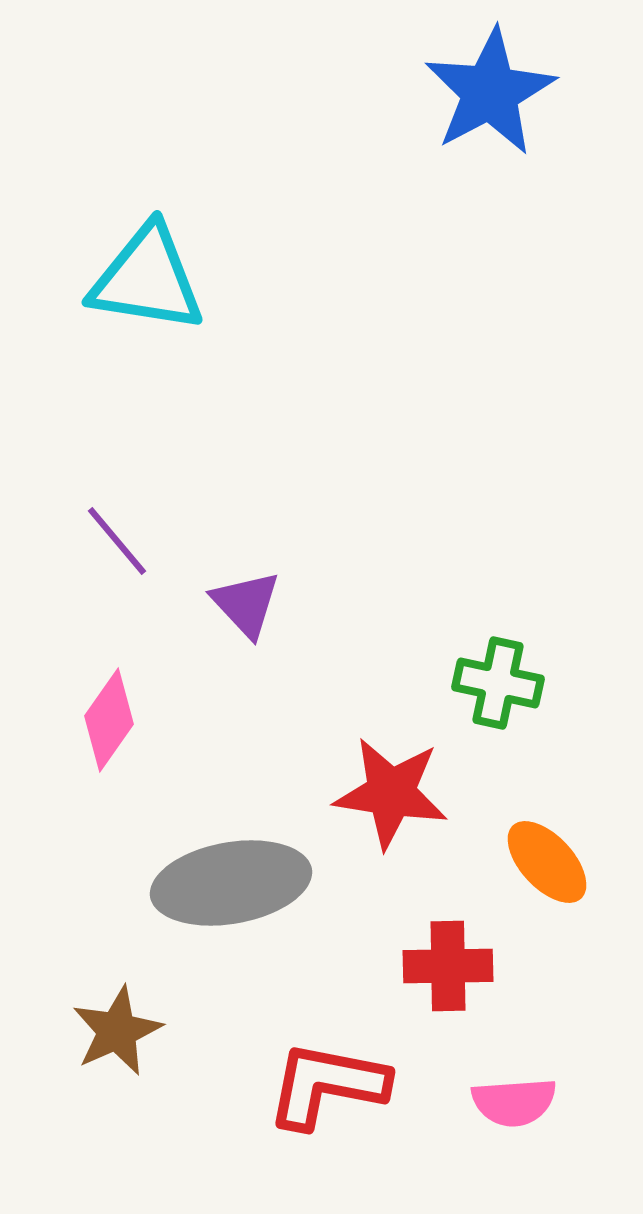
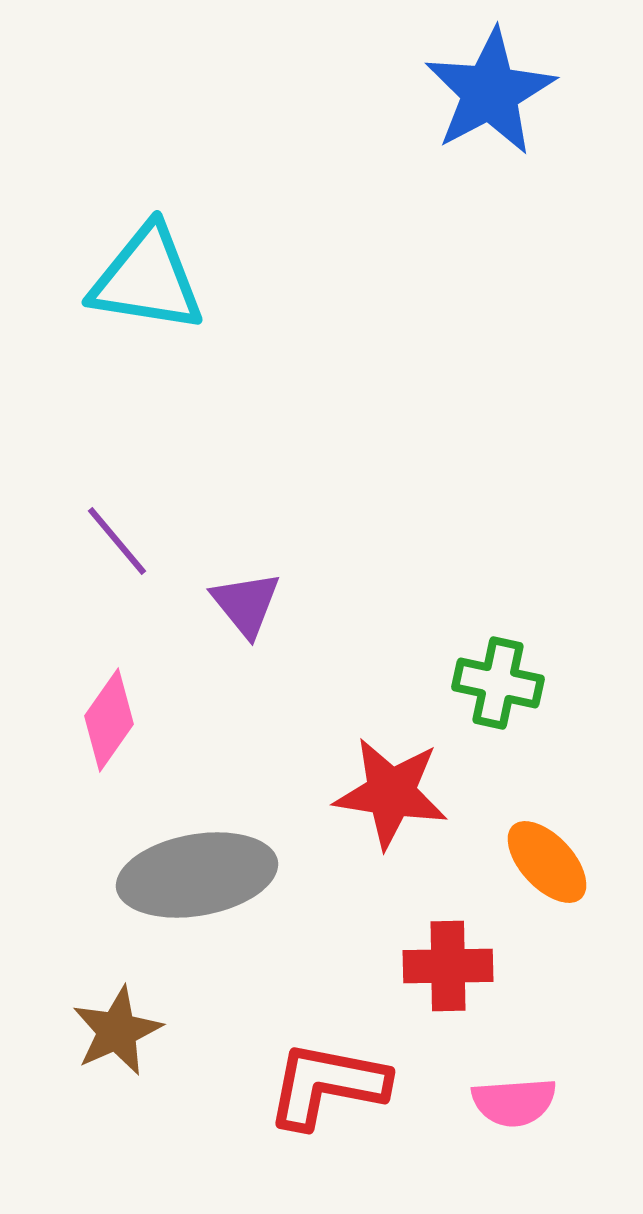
purple triangle: rotated 4 degrees clockwise
gray ellipse: moved 34 px left, 8 px up
